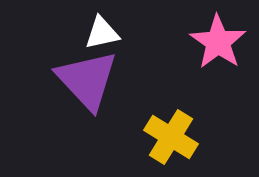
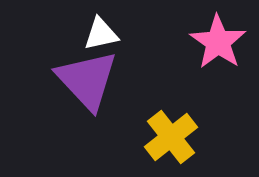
white triangle: moved 1 px left, 1 px down
yellow cross: rotated 20 degrees clockwise
